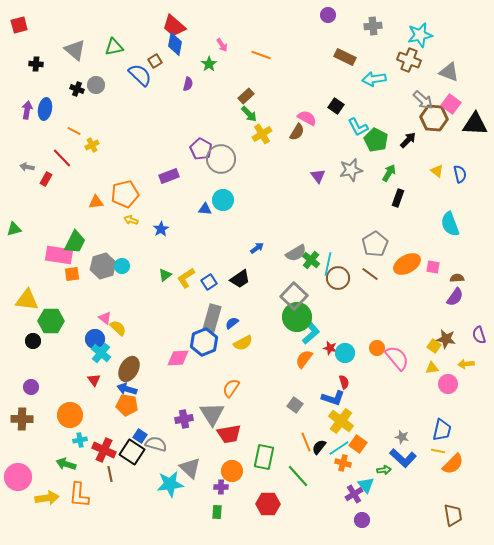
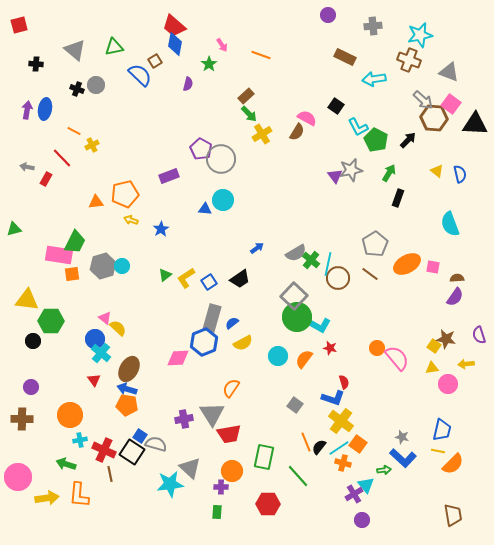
purple triangle at (318, 176): moved 17 px right
cyan L-shape at (311, 333): moved 8 px right, 8 px up; rotated 70 degrees clockwise
cyan circle at (345, 353): moved 67 px left, 3 px down
